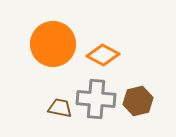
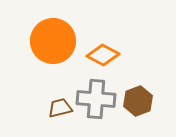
orange circle: moved 3 px up
brown hexagon: rotated 8 degrees counterclockwise
brown trapezoid: rotated 25 degrees counterclockwise
